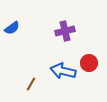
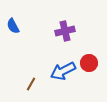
blue semicircle: moved 1 px right, 2 px up; rotated 98 degrees clockwise
blue arrow: rotated 40 degrees counterclockwise
